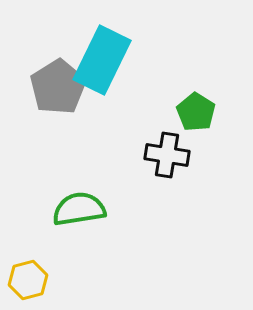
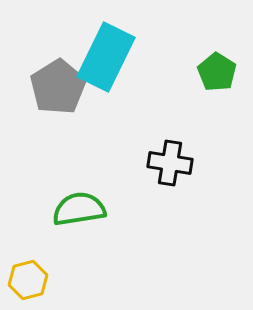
cyan rectangle: moved 4 px right, 3 px up
green pentagon: moved 21 px right, 40 px up
black cross: moved 3 px right, 8 px down
